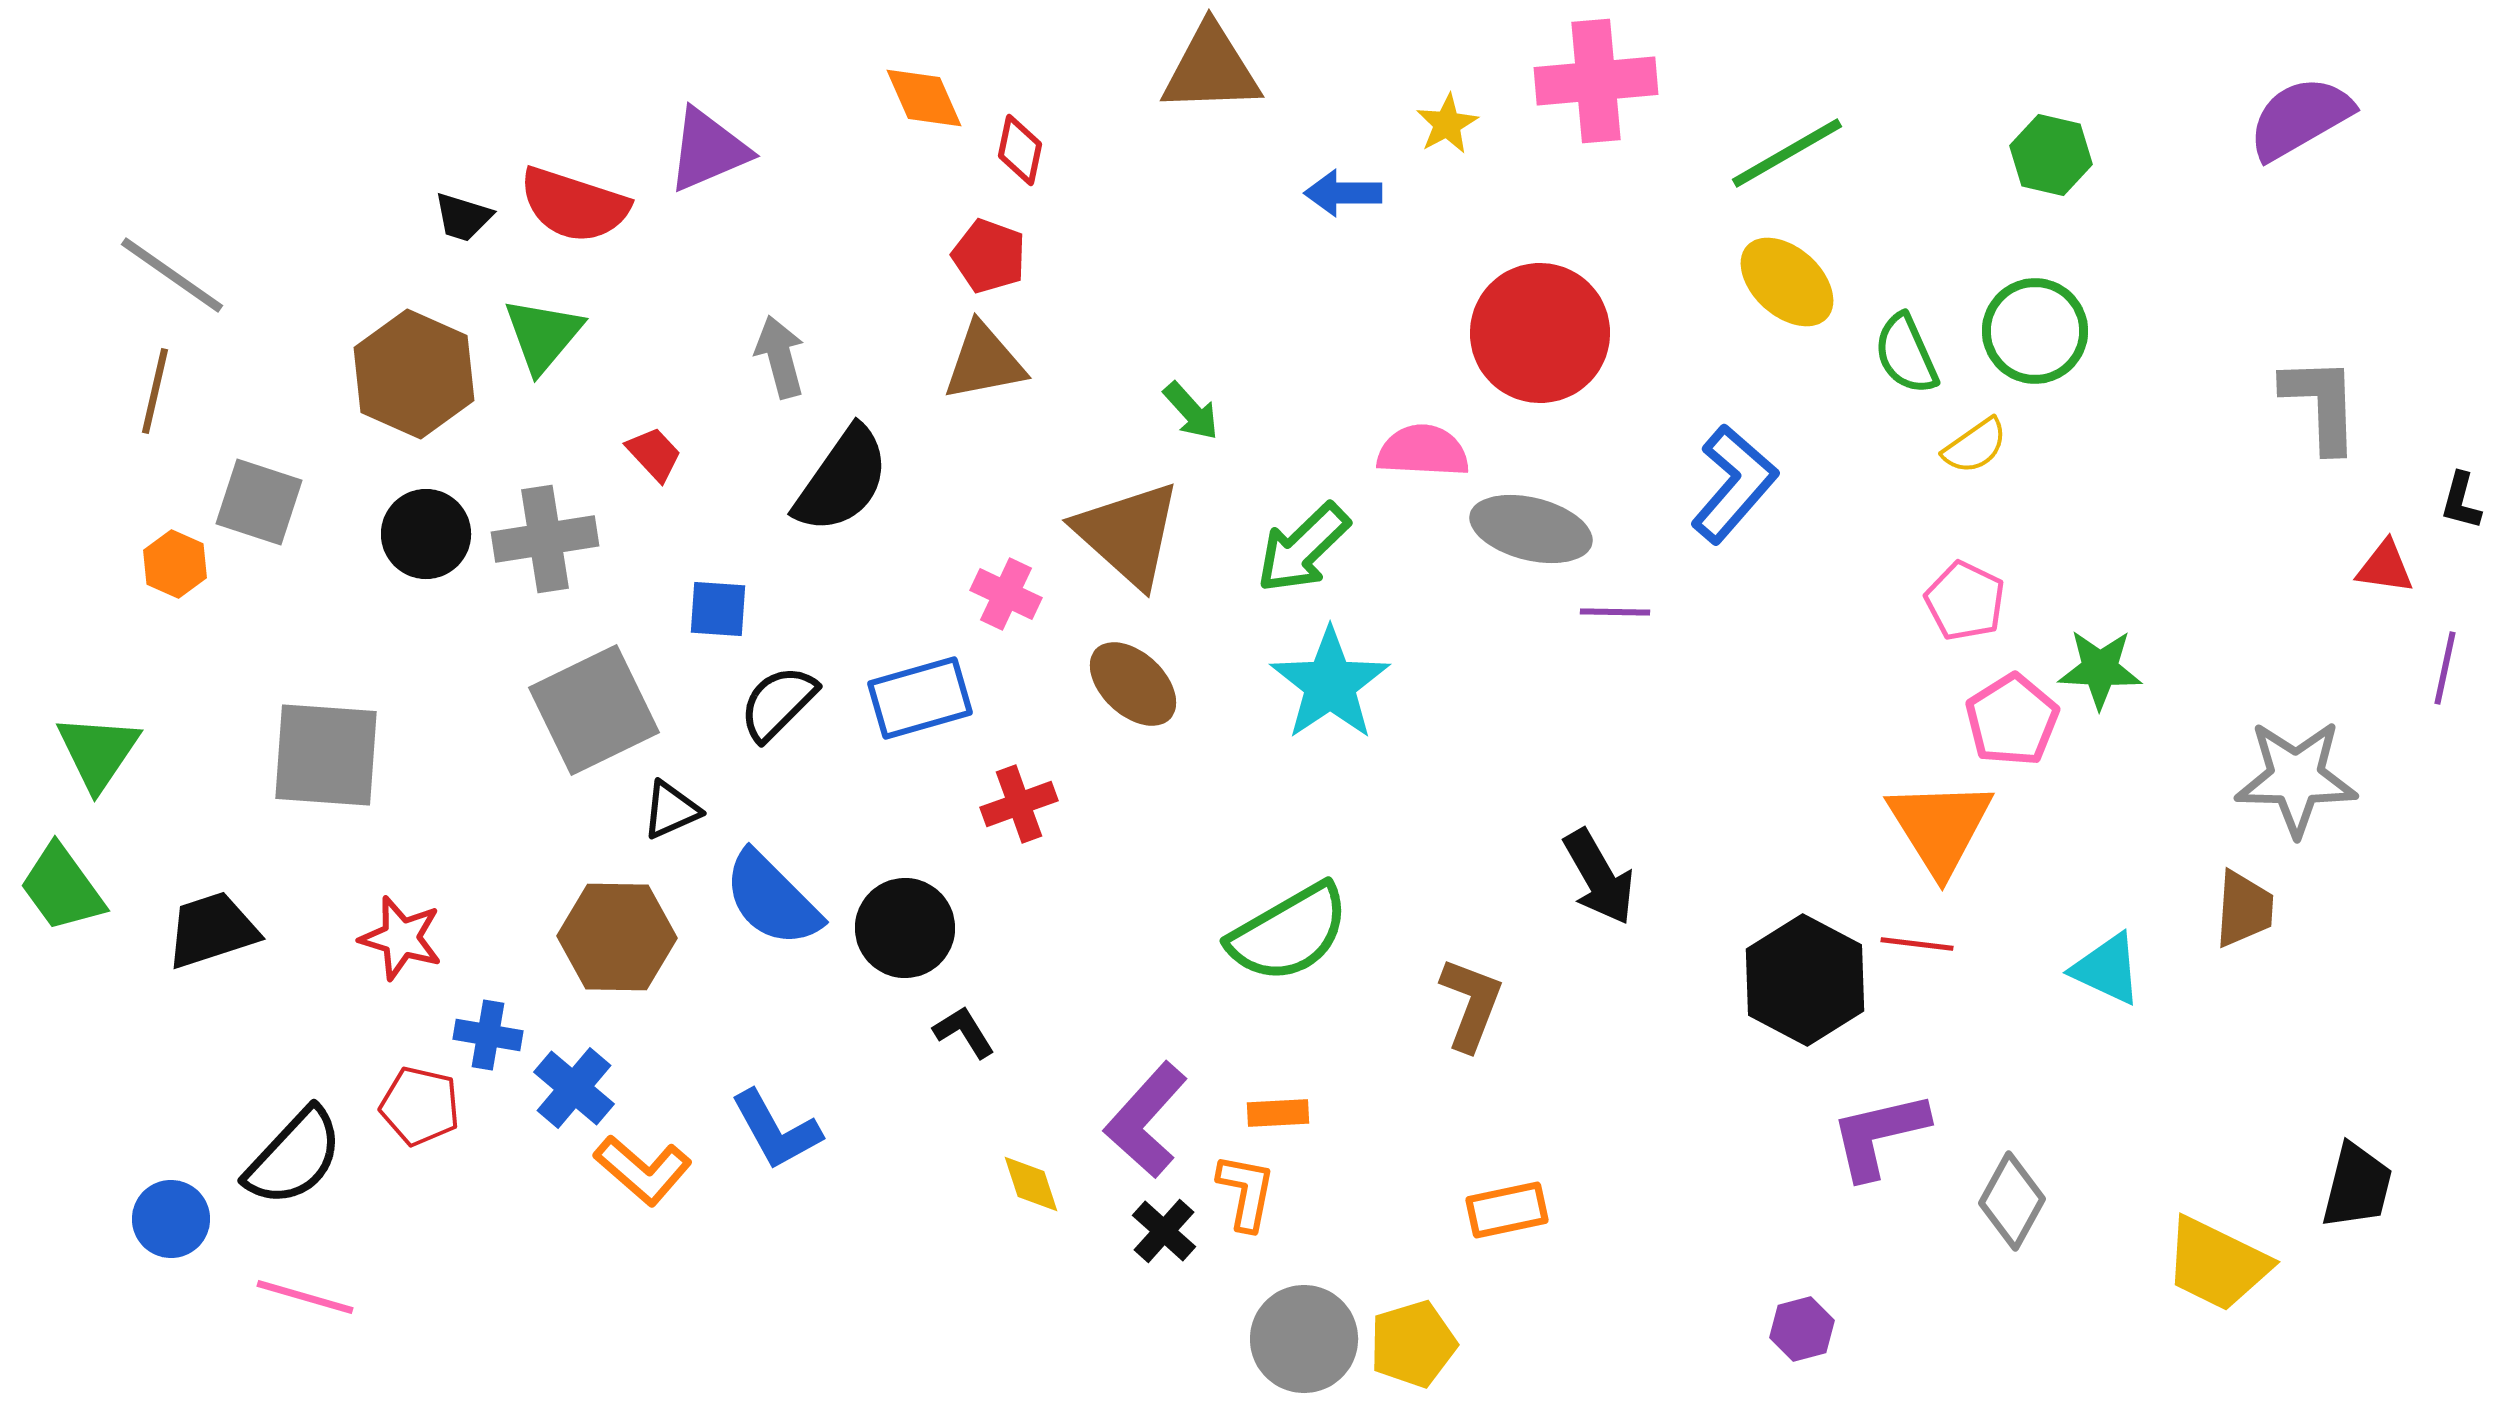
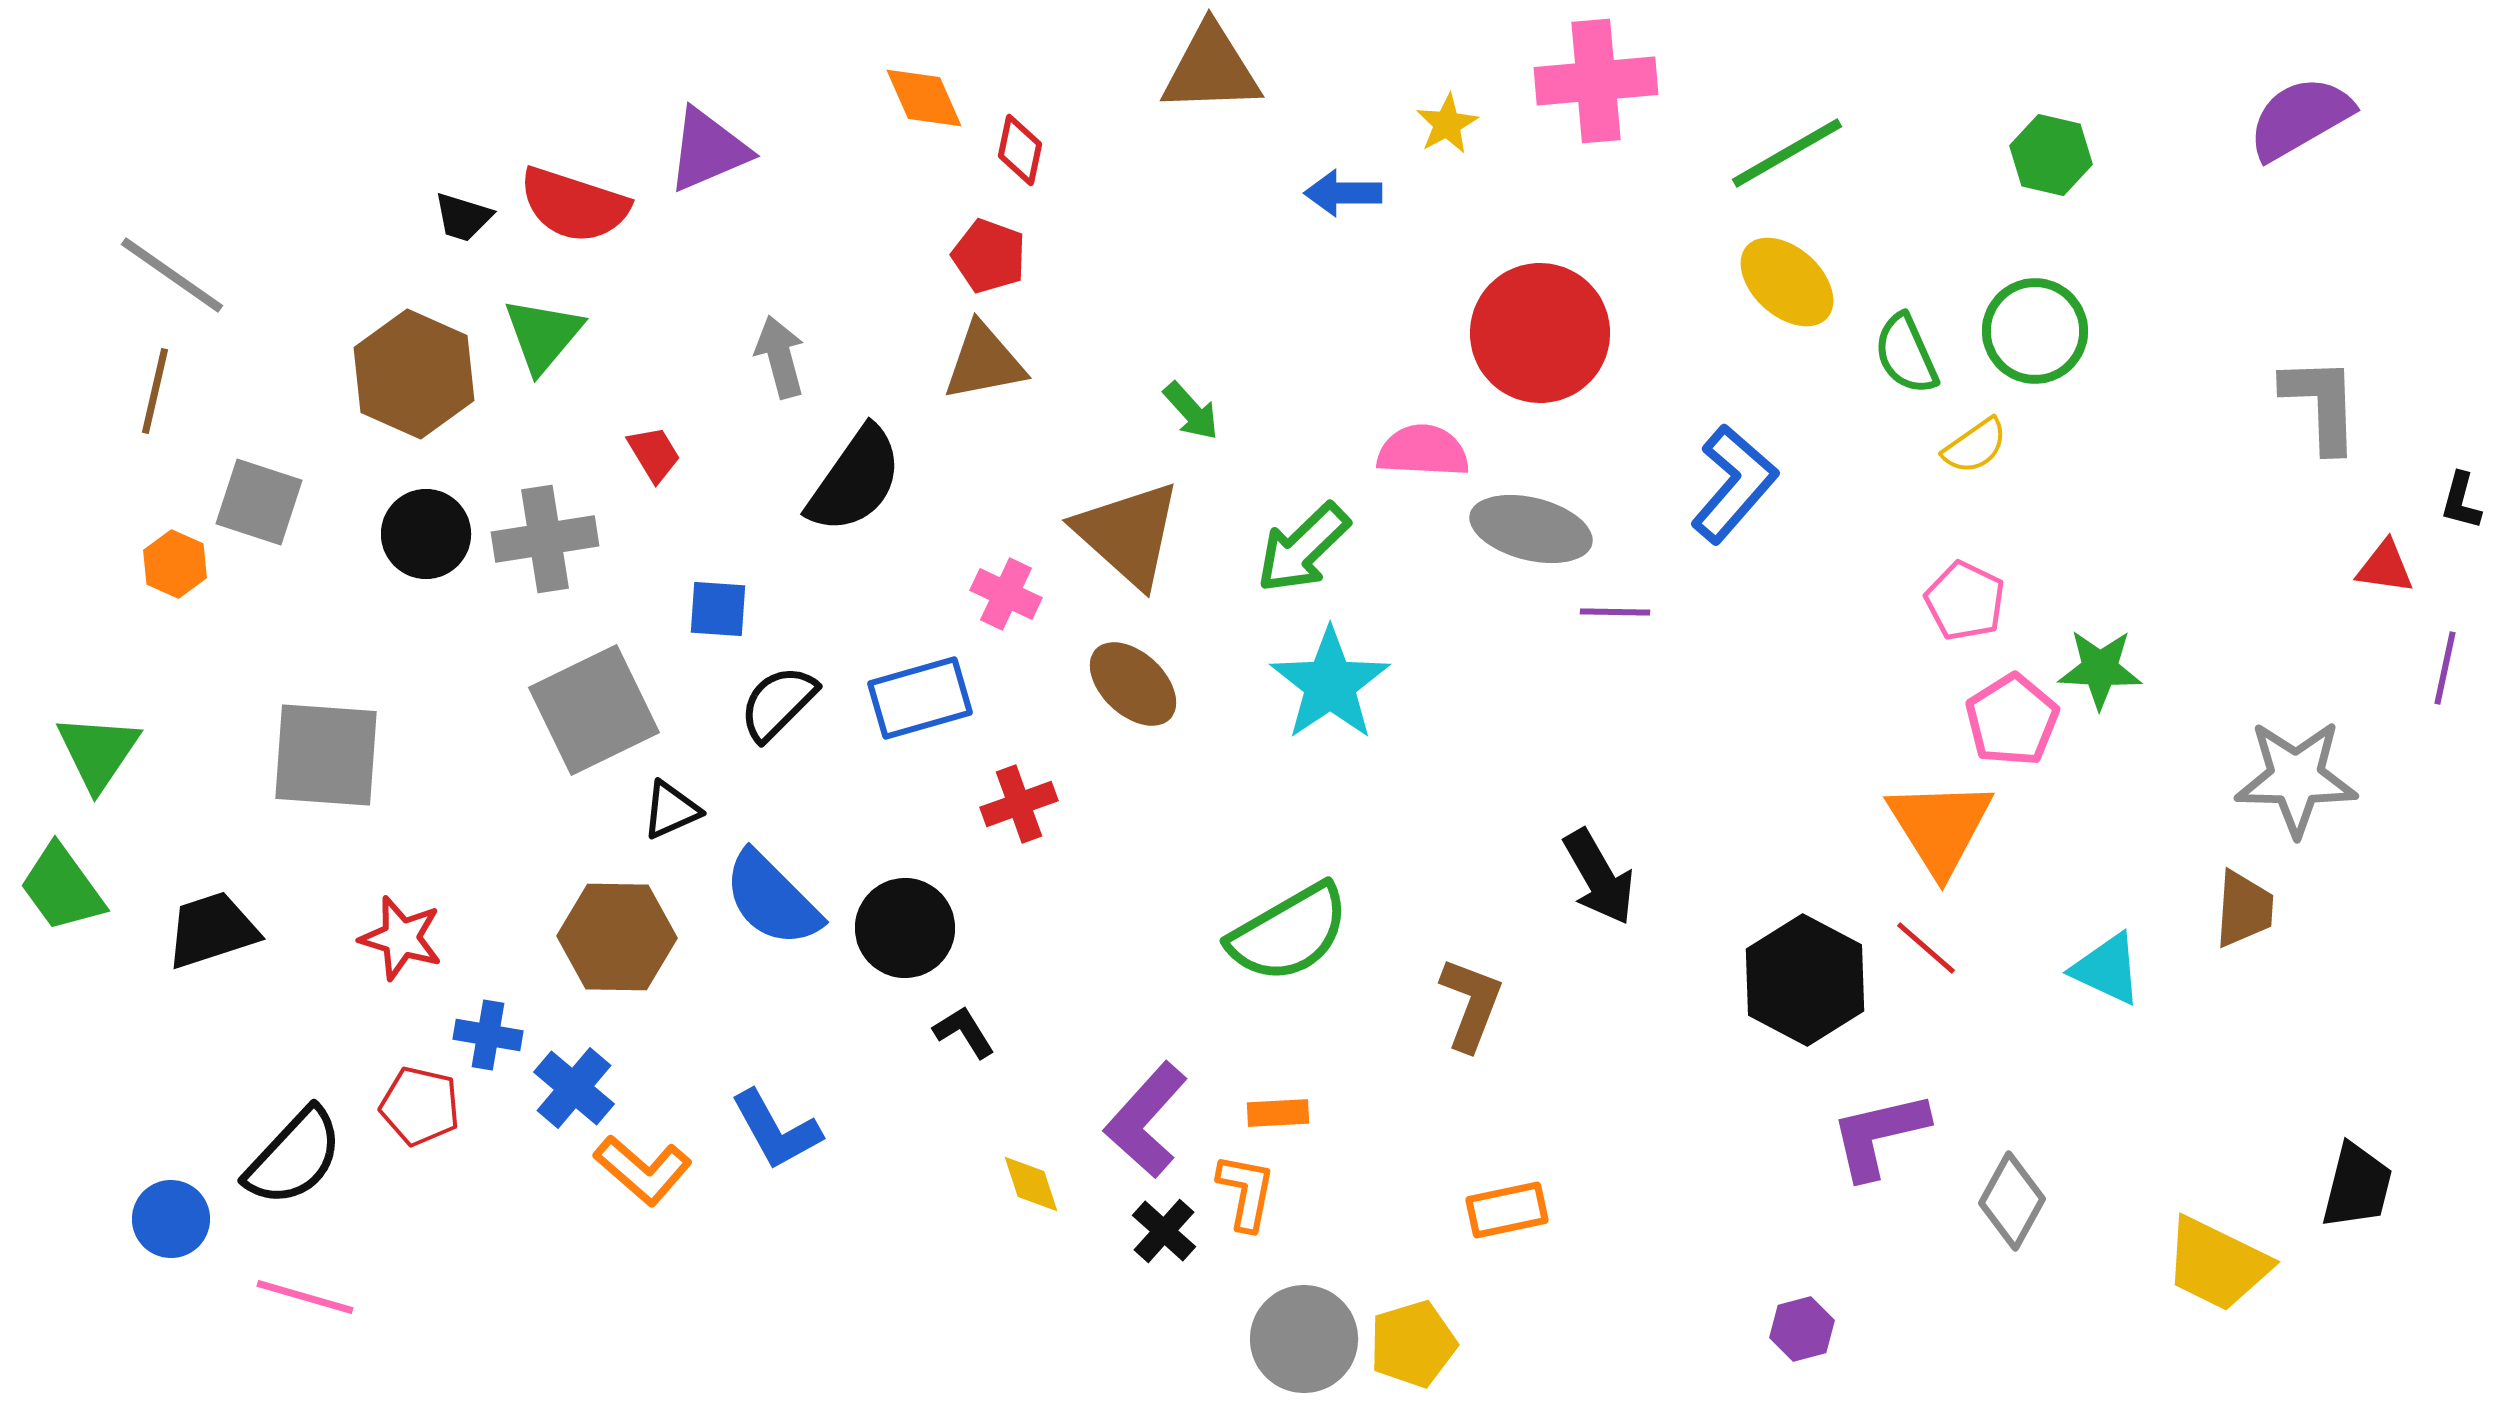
red trapezoid at (654, 454): rotated 12 degrees clockwise
black semicircle at (842, 480): moved 13 px right
red line at (1917, 944): moved 9 px right, 4 px down; rotated 34 degrees clockwise
